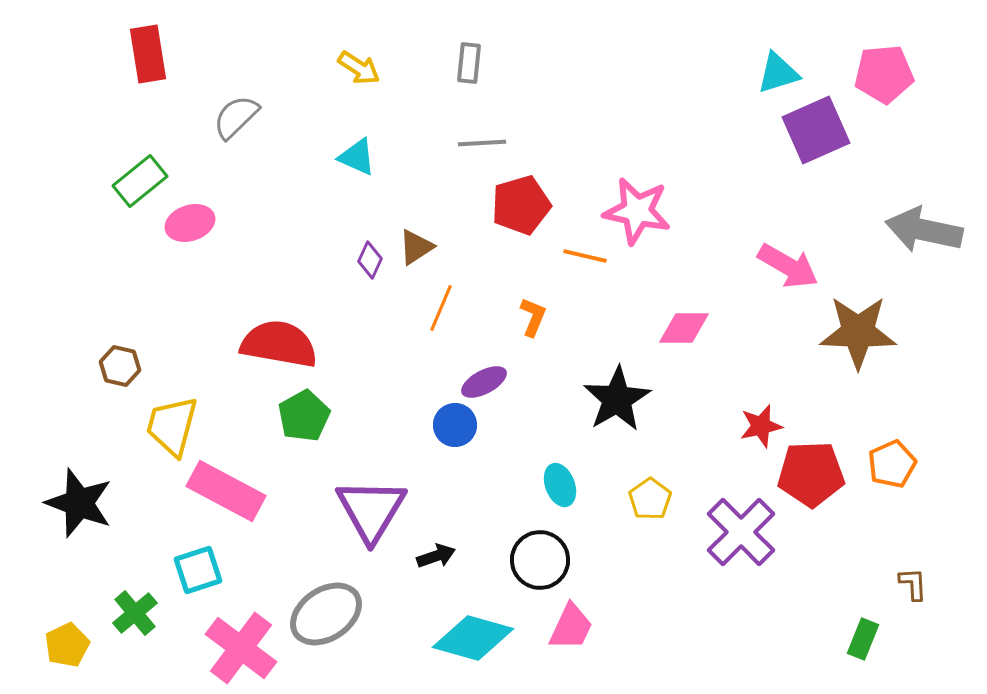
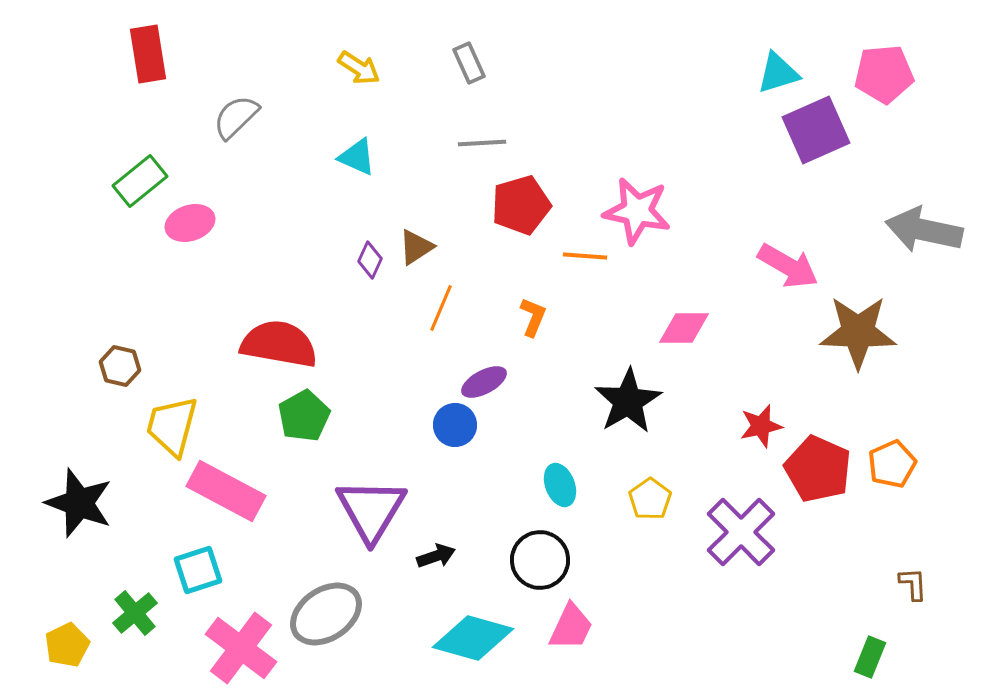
gray rectangle at (469, 63): rotated 30 degrees counterclockwise
orange line at (585, 256): rotated 9 degrees counterclockwise
black star at (617, 399): moved 11 px right, 2 px down
red pentagon at (811, 474): moved 7 px right, 5 px up; rotated 26 degrees clockwise
green rectangle at (863, 639): moved 7 px right, 18 px down
